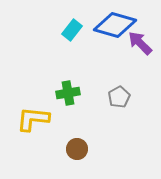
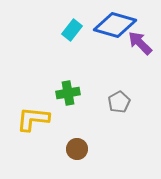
gray pentagon: moved 5 px down
